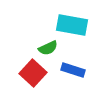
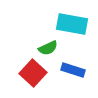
cyan rectangle: moved 1 px up
